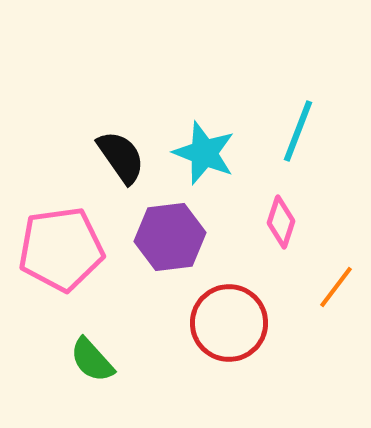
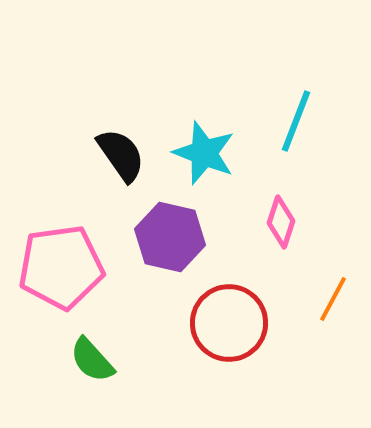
cyan line: moved 2 px left, 10 px up
black semicircle: moved 2 px up
purple hexagon: rotated 20 degrees clockwise
pink pentagon: moved 18 px down
orange line: moved 3 px left, 12 px down; rotated 9 degrees counterclockwise
